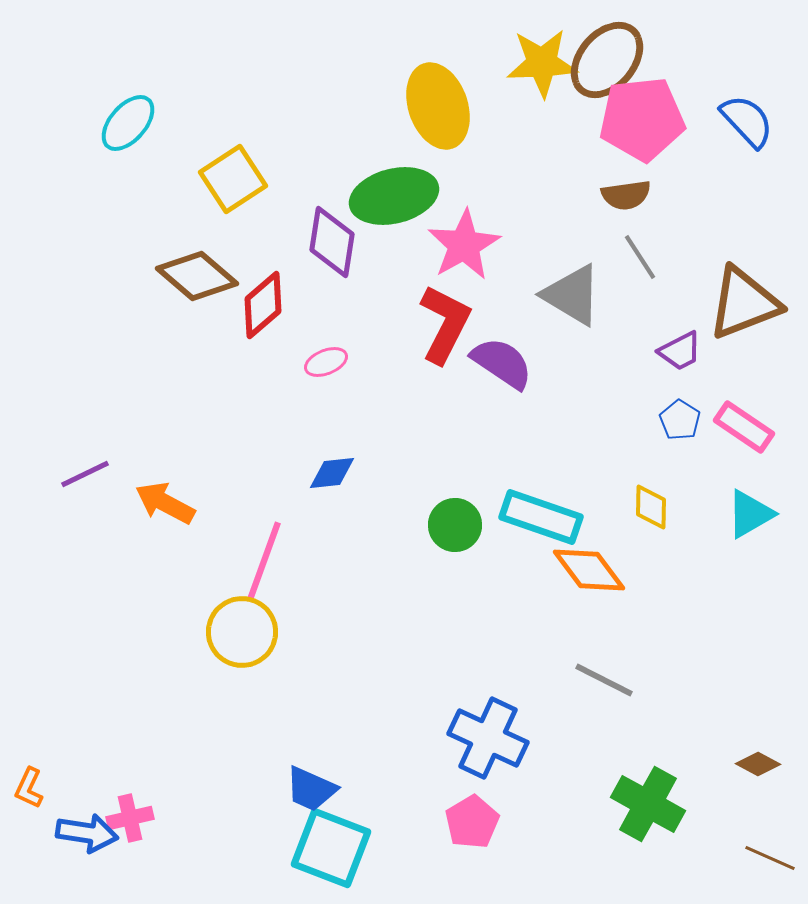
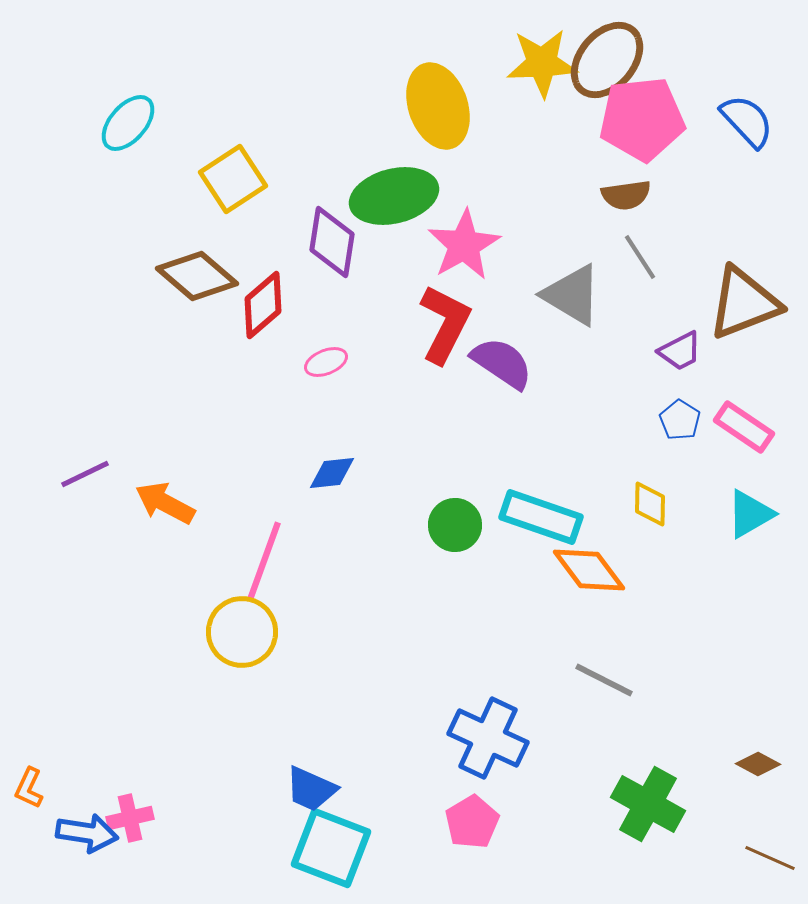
yellow diamond at (651, 507): moved 1 px left, 3 px up
